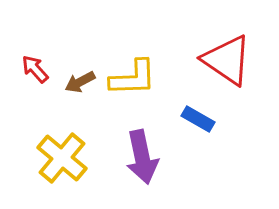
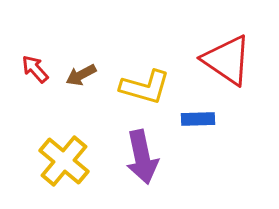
yellow L-shape: moved 12 px right, 9 px down; rotated 18 degrees clockwise
brown arrow: moved 1 px right, 7 px up
blue rectangle: rotated 32 degrees counterclockwise
yellow cross: moved 2 px right, 3 px down
